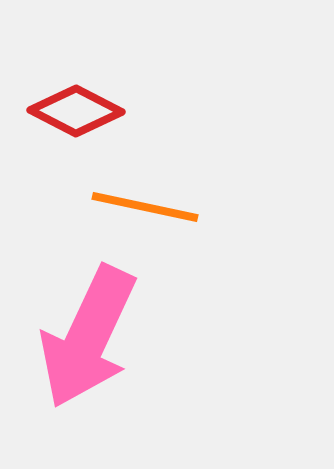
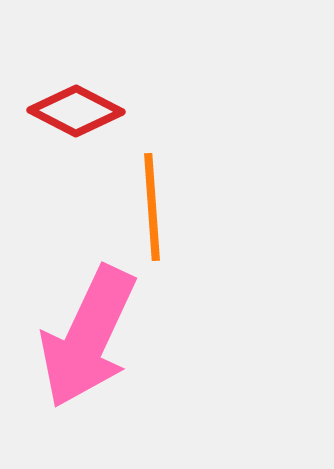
orange line: moved 7 px right; rotated 74 degrees clockwise
